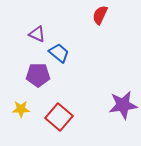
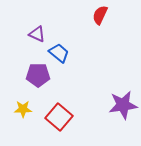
yellow star: moved 2 px right
